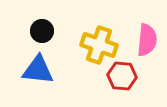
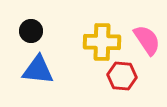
black circle: moved 11 px left
pink semicircle: rotated 40 degrees counterclockwise
yellow cross: moved 3 px right, 3 px up; rotated 18 degrees counterclockwise
